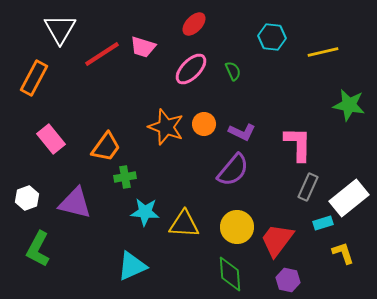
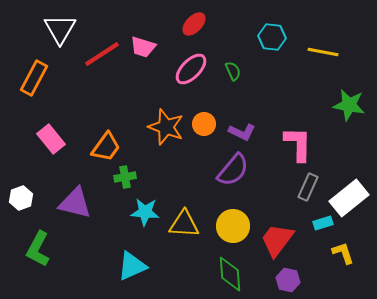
yellow line: rotated 24 degrees clockwise
white hexagon: moved 6 px left
yellow circle: moved 4 px left, 1 px up
